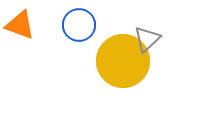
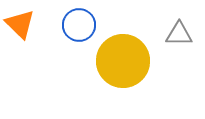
orange triangle: moved 1 px up; rotated 24 degrees clockwise
gray triangle: moved 32 px right, 5 px up; rotated 44 degrees clockwise
